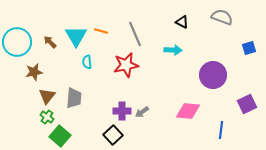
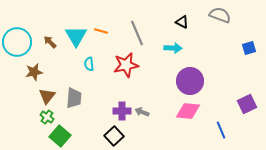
gray semicircle: moved 2 px left, 2 px up
gray line: moved 2 px right, 1 px up
cyan arrow: moved 2 px up
cyan semicircle: moved 2 px right, 2 px down
purple circle: moved 23 px left, 6 px down
gray arrow: rotated 56 degrees clockwise
blue line: rotated 30 degrees counterclockwise
black square: moved 1 px right, 1 px down
